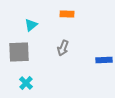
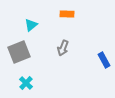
gray square: rotated 20 degrees counterclockwise
blue rectangle: rotated 63 degrees clockwise
